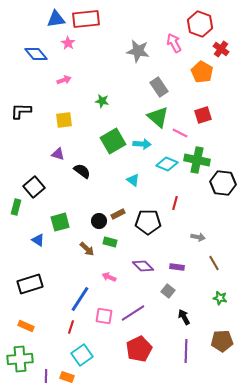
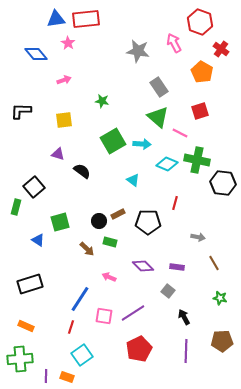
red hexagon at (200, 24): moved 2 px up
red square at (203, 115): moved 3 px left, 4 px up
